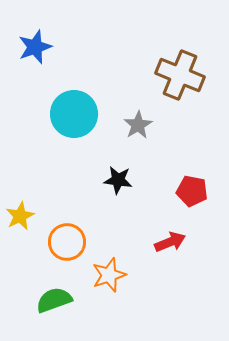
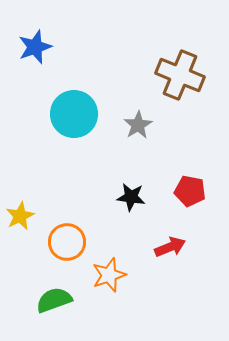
black star: moved 13 px right, 17 px down
red pentagon: moved 2 px left
red arrow: moved 5 px down
